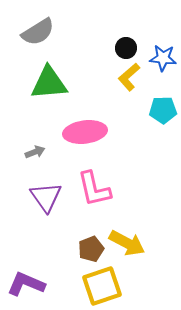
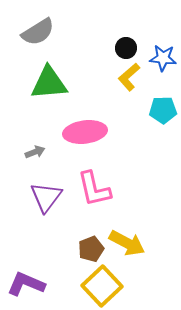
purple triangle: rotated 12 degrees clockwise
yellow square: rotated 24 degrees counterclockwise
